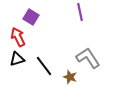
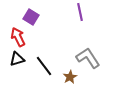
brown star: rotated 24 degrees clockwise
